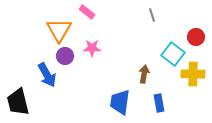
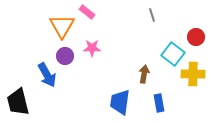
orange triangle: moved 3 px right, 4 px up
